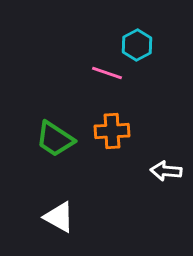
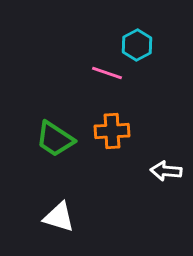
white triangle: rotated 12 degrees counterclockwise
